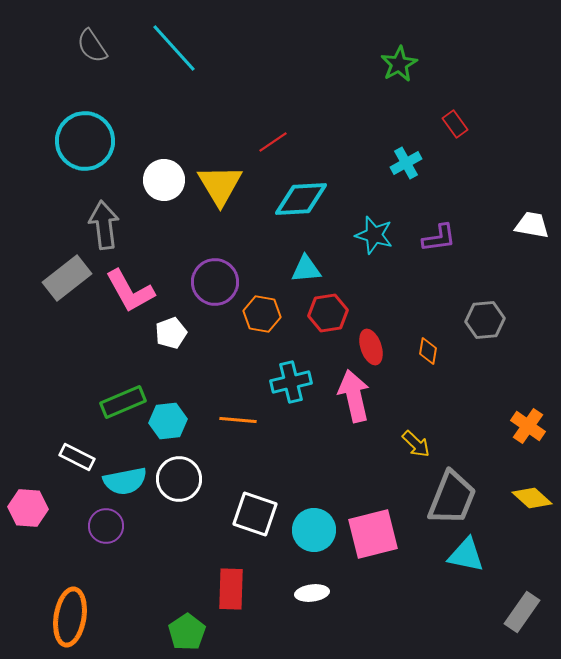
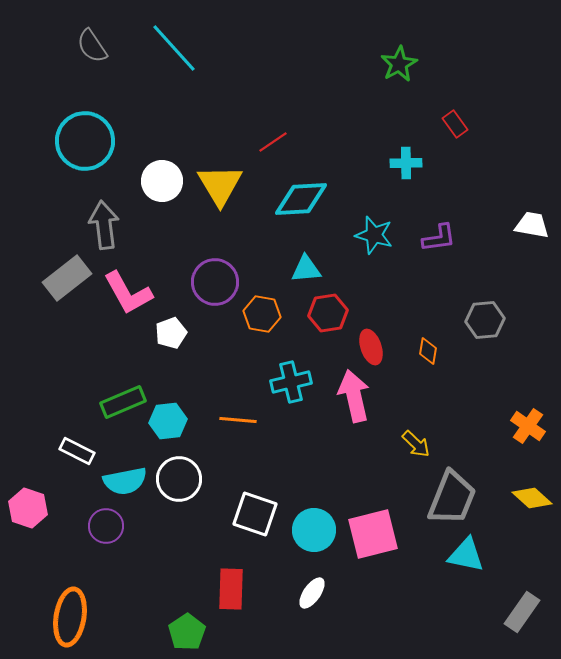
cyan cross at (406, 163): rotated 28 degrees clockwise
white circle at (164, 180): moved 2 px left, 1 px down
pink L-shape at (130, 291): moved 2 px left, 2 px down
white rectangle at (77, 457): moved 6 px up
pink hexagon at (28, 508): rotated 15 degrees clockwise
white ellipse at (312, 593): rotated 48 degrees counterclockwise
